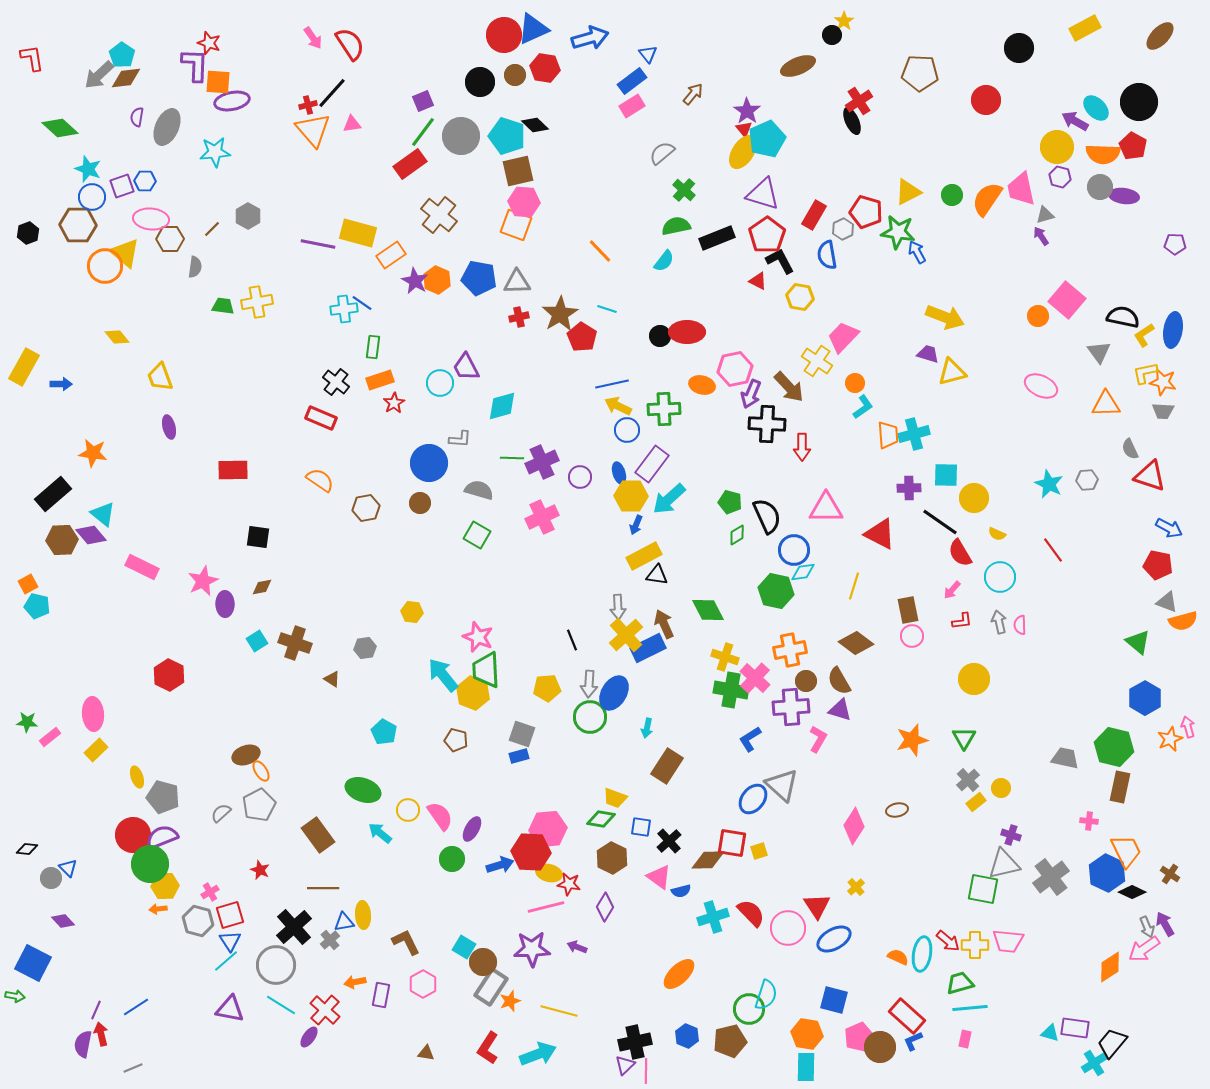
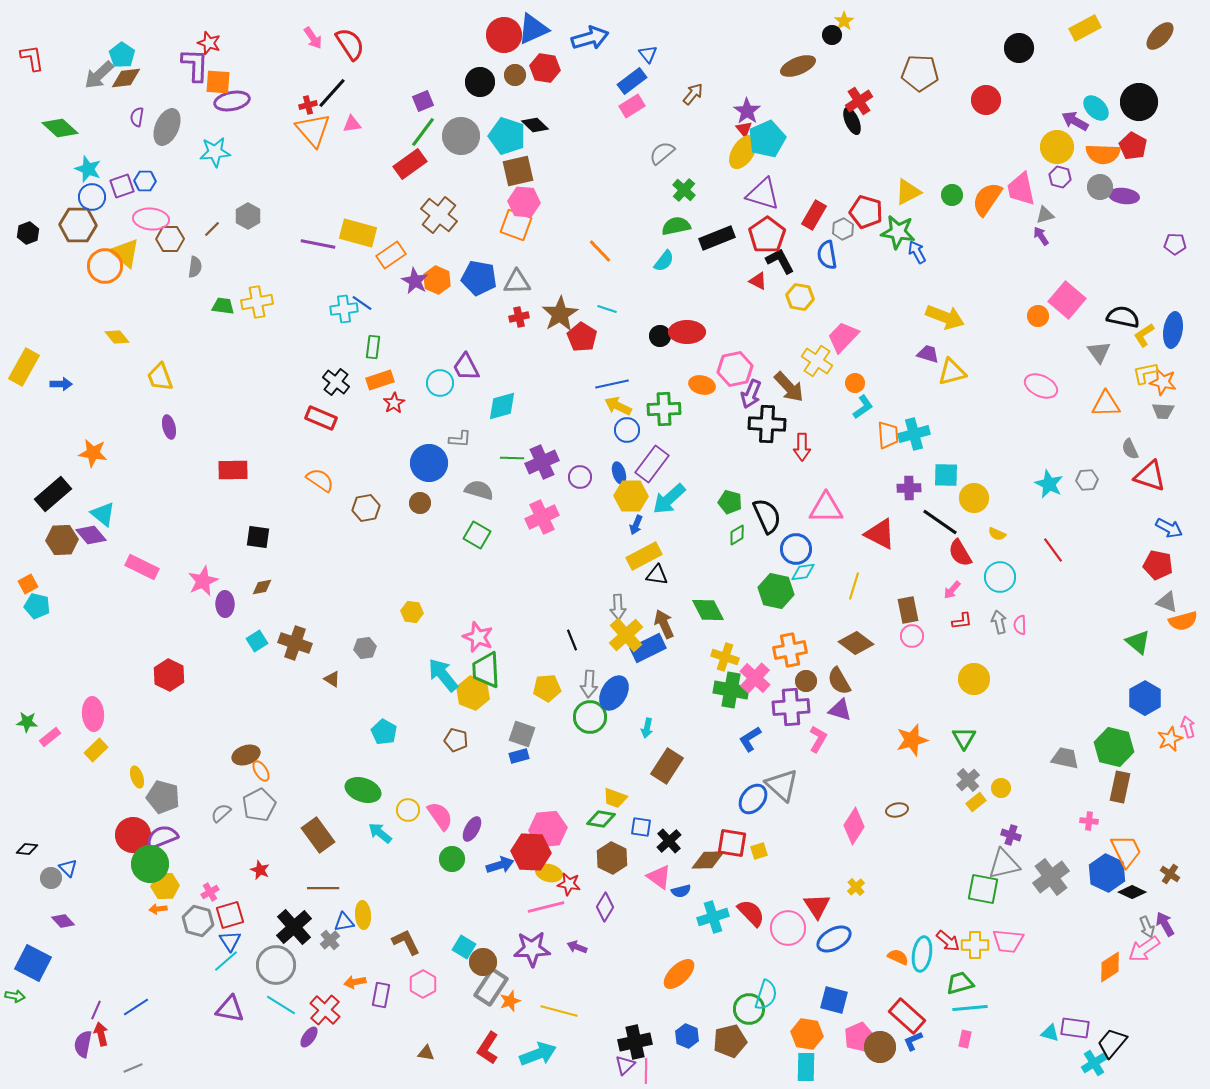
blue circle at (794, 550): moved 2 px right, 1 px up
